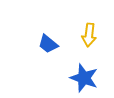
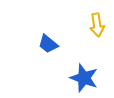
yellow arrow: moved 8 px right, 10 px up; rotated 15 degrees counterclockwise
